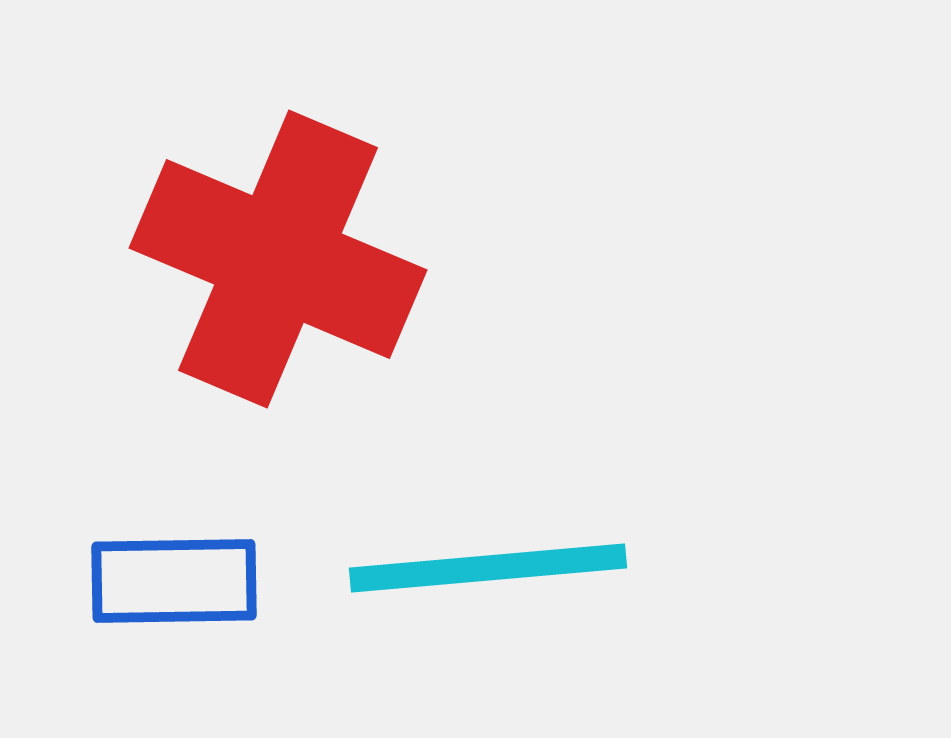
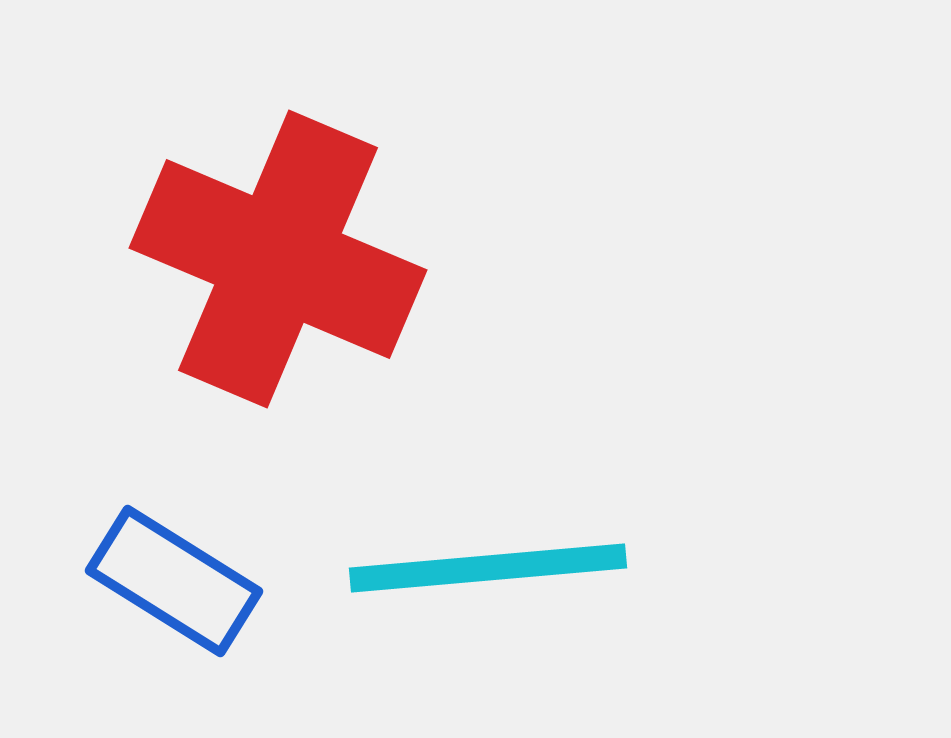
blue rectangle: rotated 33 degrees clockwise
